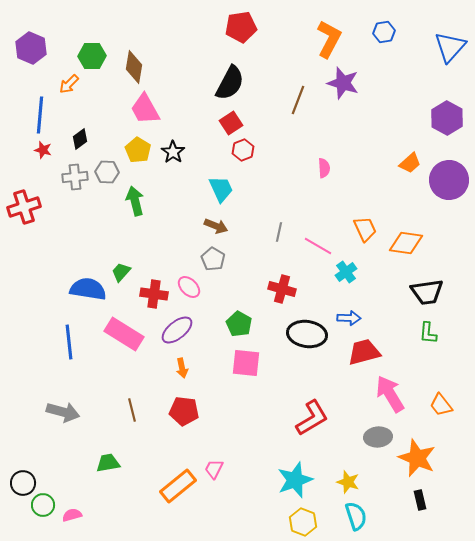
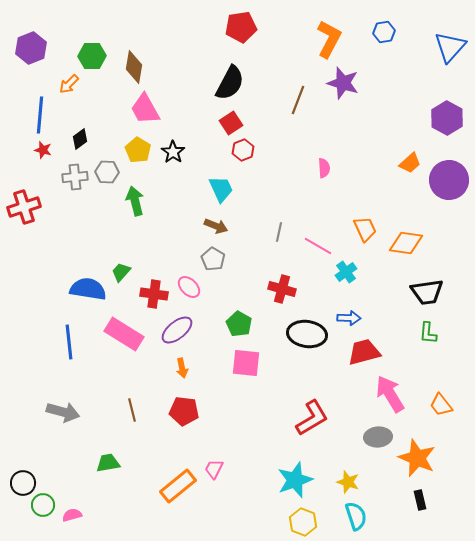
purple hexagon at (31, 48): rotated 16 degrees clockwise
